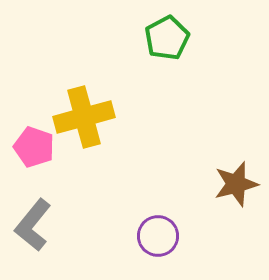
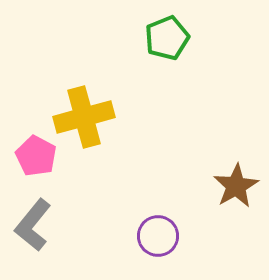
green pentagon: rotated 6 degrees clockwise
pink pentagon: moved 2 px right, 9 px down; rotated 9 degrees clockwise
brown star: moved 2 px down; rotated 15 degrees counterclockwise
